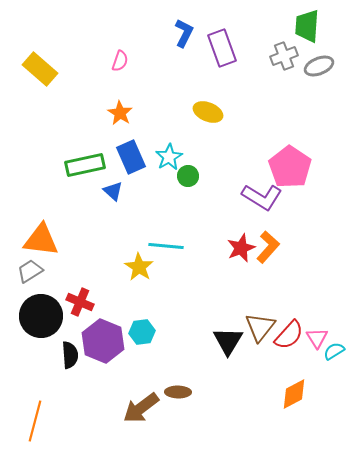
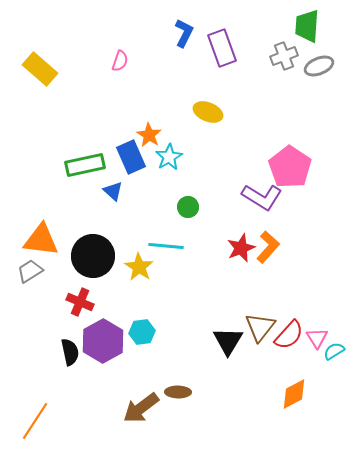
orange star: moved 29 px right, 22 px down
green circle: moved 31 px down
black circle: moved 52 px right, 60 px up
purple hexagon: rotated 9 degrees clockwise
black semicircle: moved 3 px up; rotated 8 degrees counterclockwise
orange line: rotated 18 degrees clockwise
